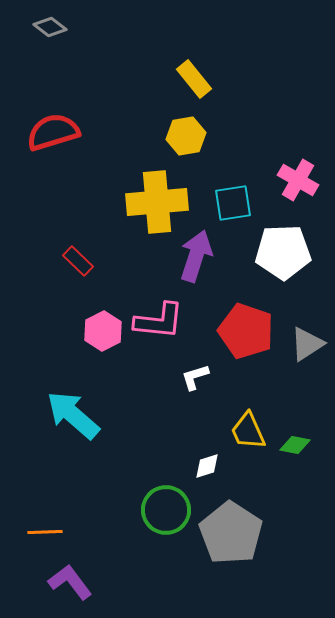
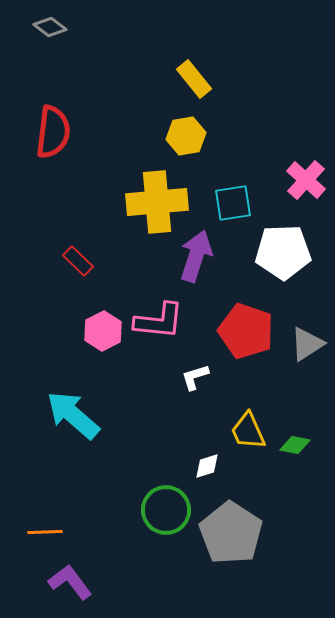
red semicircle: rotated 114 degrees clockwise
pink cross: moved 8 px right; rotated 12 degrees clockwise
